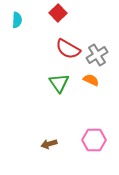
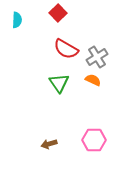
red semicircle: moved 2 px left
gray cross: moved 2 px down
orange semicircle: moved 2 px right
